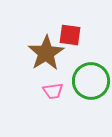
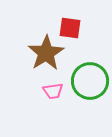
red square: moved 7 px up
green circle: moved 1 px left
